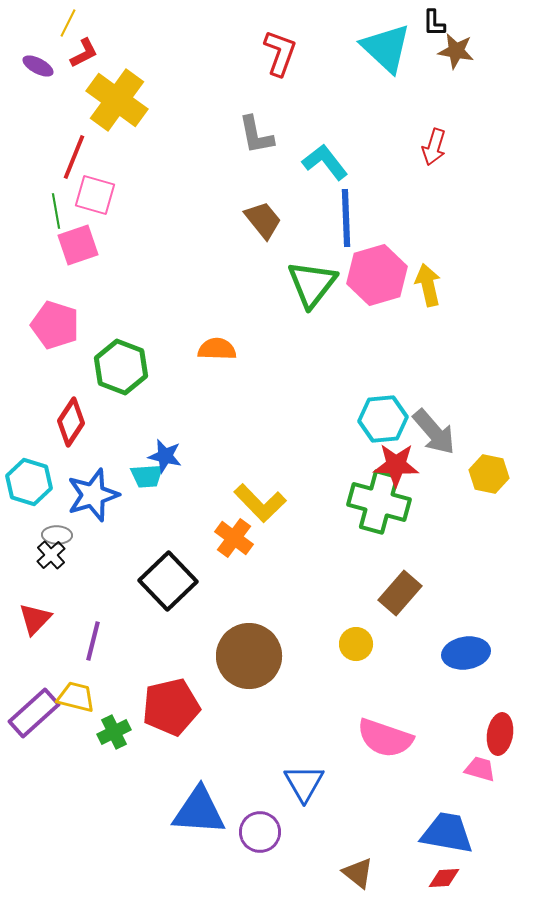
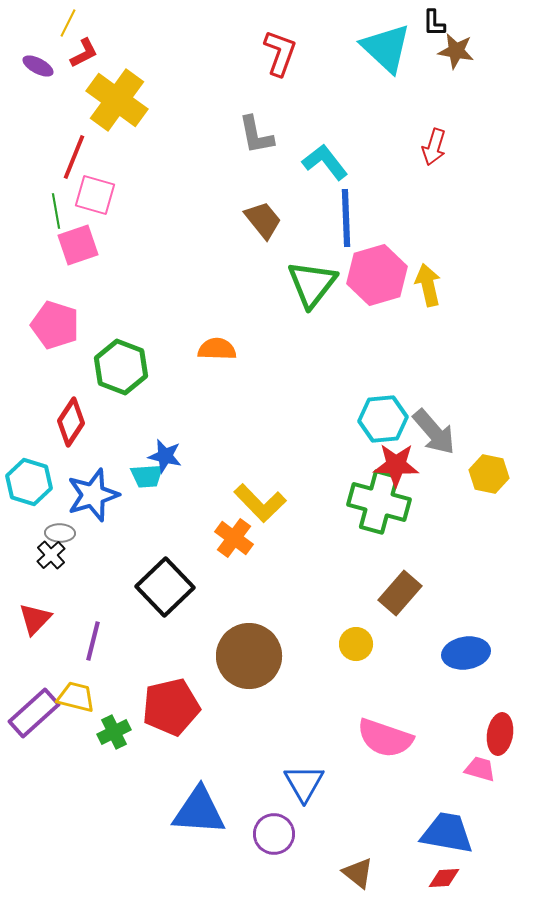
gray ellipse at (57, 535): moved 3 px right, 2 px up
black square at (168, 581): moved 3 px left, 6 px down
purple circle at (260, 832): moved 14 px right, 2 px down
